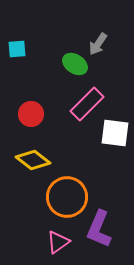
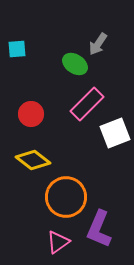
white square: rotated 28 degrees counterclockwise
orange circle: moved 1 px left
